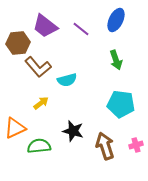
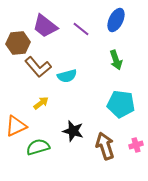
cyan semicircle: moved 4 px up
orange triangle: moved 1 px right, 2 px up
green semicircle: moved 1 px left, 1 px down; rotated 10 degrees counterclockwise
